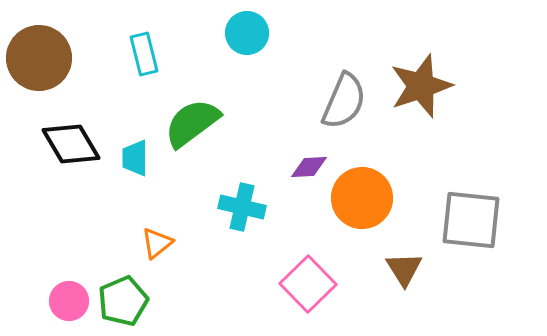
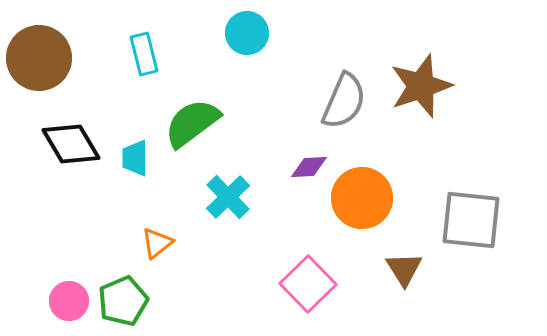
cyan cross: moved 14 px left, 10 px up; rotated 33 degrees clockwise
